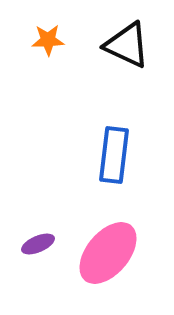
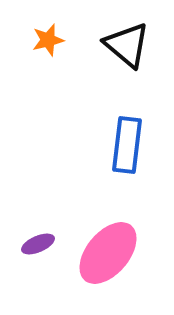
orange star: rotated 12 degrees counterclockwise
black triangle: rotated 15 degrees clockwise
blue rectangle: moved 13 px right, 10 px up
